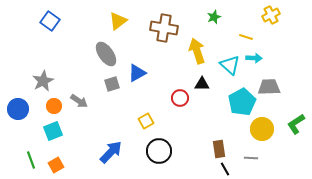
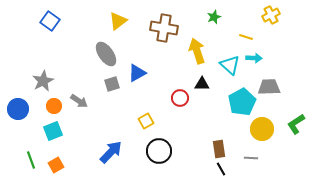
black line: moved 4 px left
